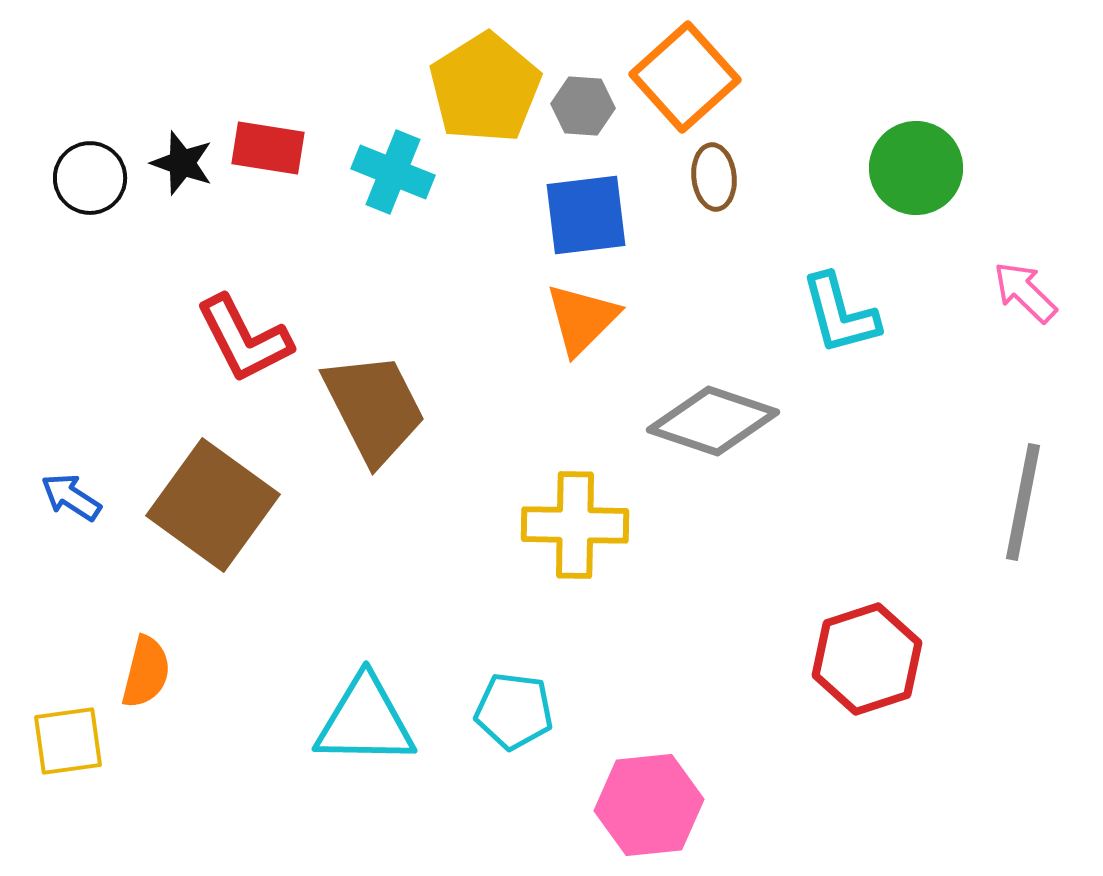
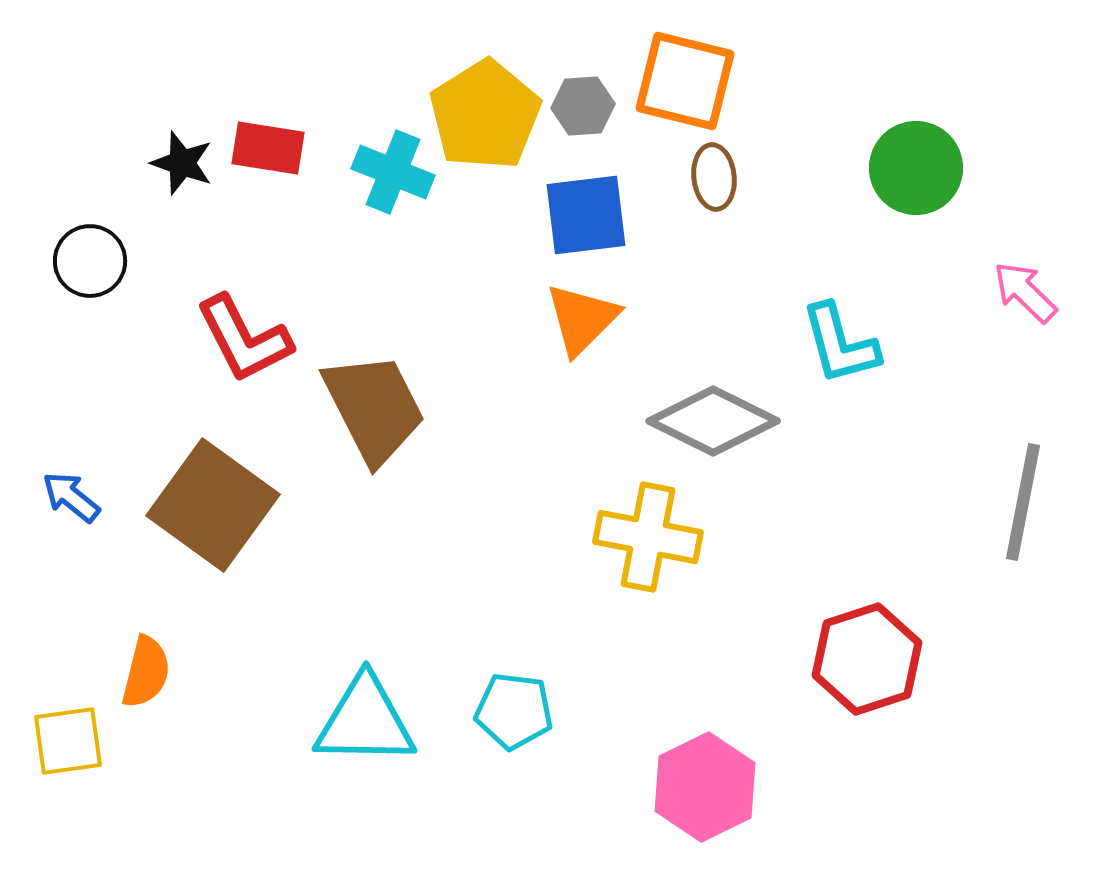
orange square: moved 4 px down; rotated 34 degrees counterclockwise
yellow pentagon: moved 27 px down
gray hexagon: rotated 8 degrees counterclockwise
black circle: moved 83 px down
cyan L-shape: moved 30 px down
gray diamond: rotated 8 degrees clockwise
blue arrow: rotated 6 degrees clockwise
yellow cross: moved 73 px right, 12 px down; rotated 10 degrees clockwise
pink hexagon: moved 56 px right, 18 px up; rotated 20 degrees counterclockwise
